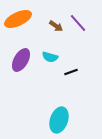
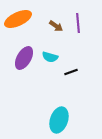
purple line: rotated 36 degrees clockwise
purple ellipse: moved 3 px right, 2 px up
